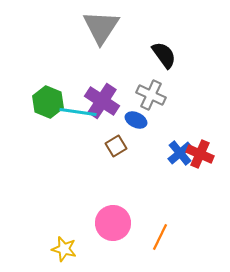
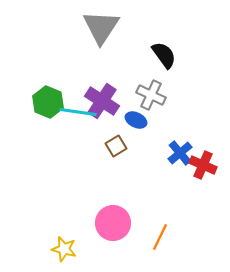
red cross: moved 3 px right, 11 px down
